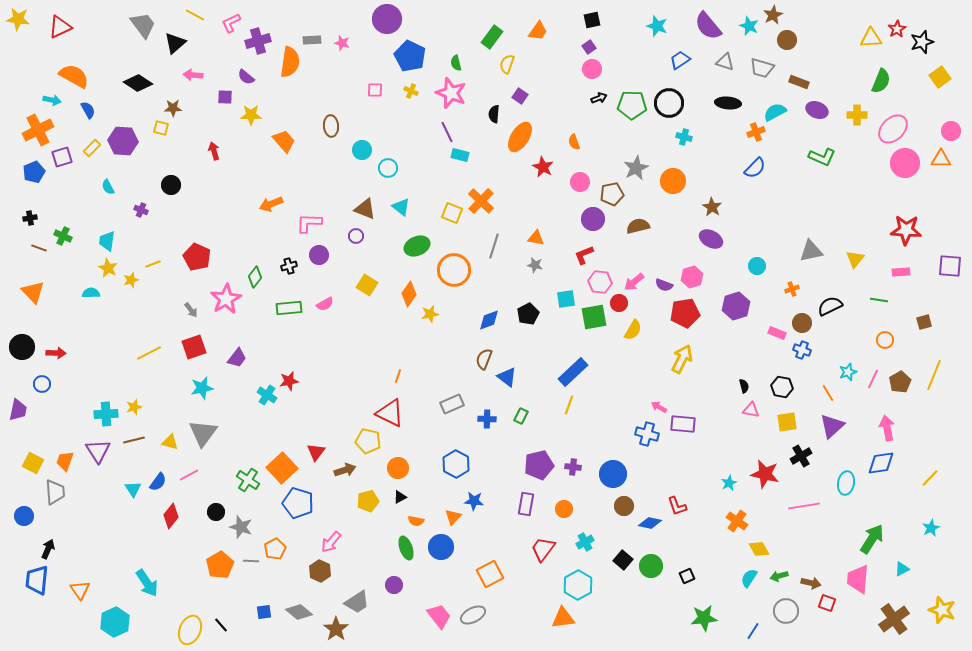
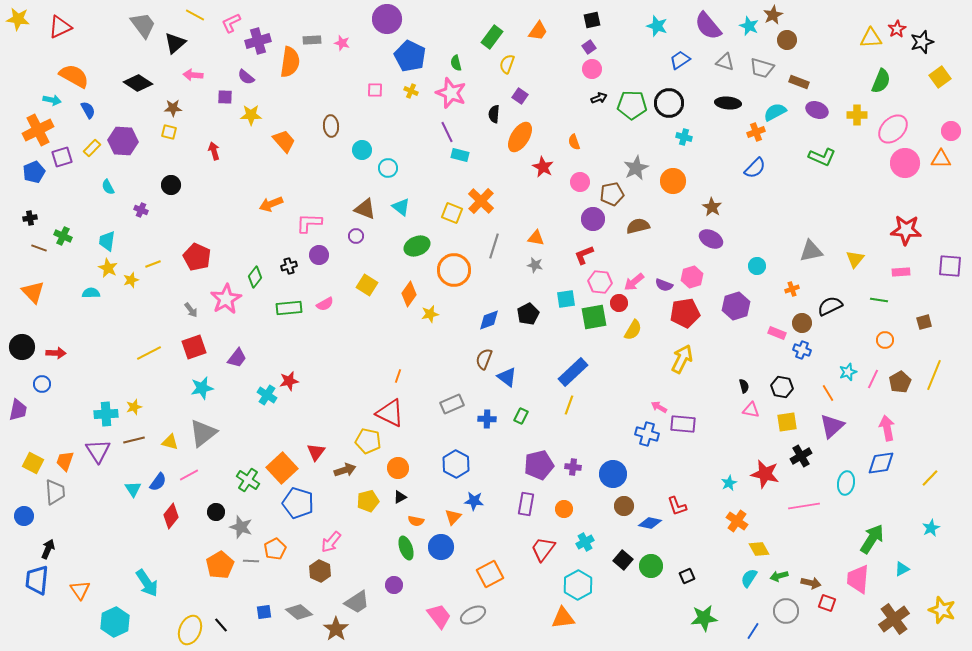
yellow square at (161, 128): moved 8 px right, 4 px down
gray triangle at (203, 433): rotated 16 degrees clockwise
